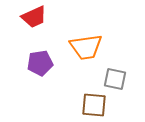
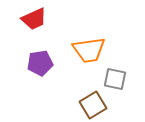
red trapezoid: moved 2 px down
orange trapezoid: moved 3 px right, 3 px down
brown square: moved 1 px left; rotated 36 degrees counterclockwise
